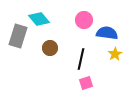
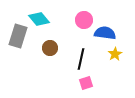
blue semicircle: moved 2 px left
